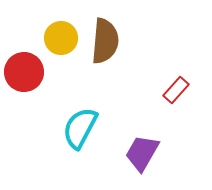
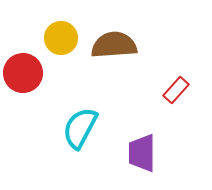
brown semicircle: moved 9 px right, 4 px down; rotated 99 degrees counterclockwise
red circle: moved 1 px left, 1 px down
purple trapezoid: rotated 30 degrees counterclockwise
